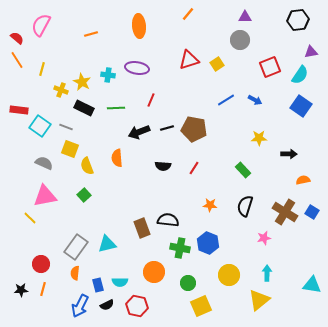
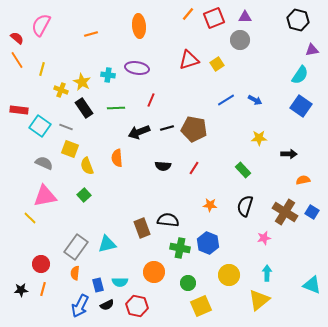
black hexagon at (298, 20): rotated 20 degrees clockwise
purple triangle at (311, 52): moved 1 px right, 2 px up
red square at (270, 67): moved 56 px left, 49 px up
black rectangle at (84, 108): rotated 30 degrees clockwise
cyan triangle at (312, 285): rotated 12 degrees clockwise
